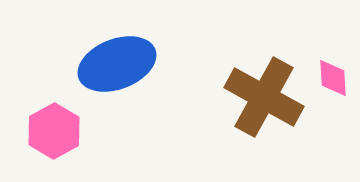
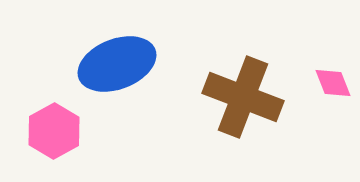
pink diamond: moved 5 px down; rotated 18 degrees counterclockwise
brown cross: moved 21 px left; rotated 8 degrees counterclockwise
